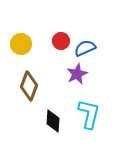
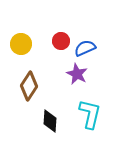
purple star: rotated 20 degrees counterclockwise
brown diamond: rotated 12 degrees clockwise
cyan L-shape: moved 1 px right
black diamond: moved 3 px left
